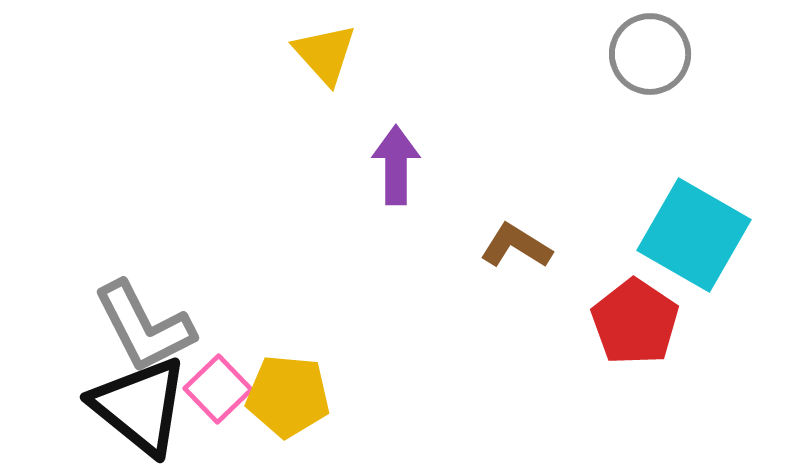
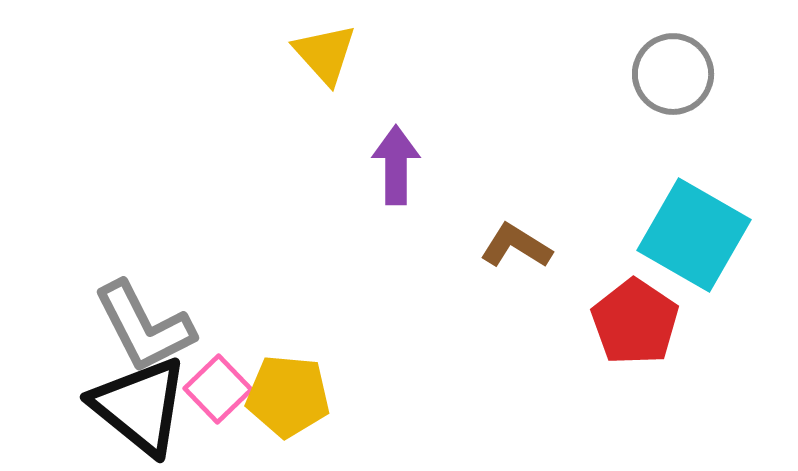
gray circle: moved 23 px right, 20 px down
